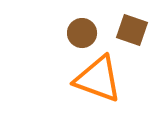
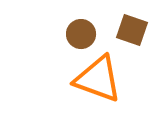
brown circle: moved 1 px left, 1 px down
